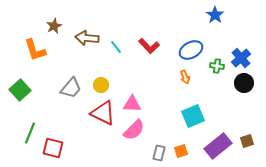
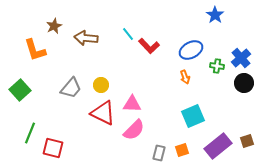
brown arrow: moved 1 px left
cyan line: moved 12 px right, 13 px up
orange square: moved 1 px right, 1 px up
